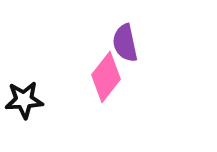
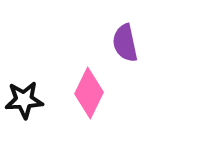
pink diamond: moved 17 px left, 16 px down; rotated 12 degrees counterclockwise
